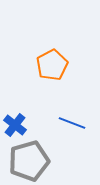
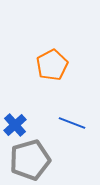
blue cross: rotated 10 degrees clockwise
gray pentagon: moved 1 px right, 1 px up
